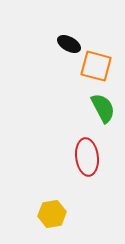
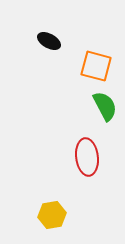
black ellipse: moved 20 px left, 3 px up
green semicircle: moved 2 px right, 2 px up
yellow hexagon: moved 1 px down
